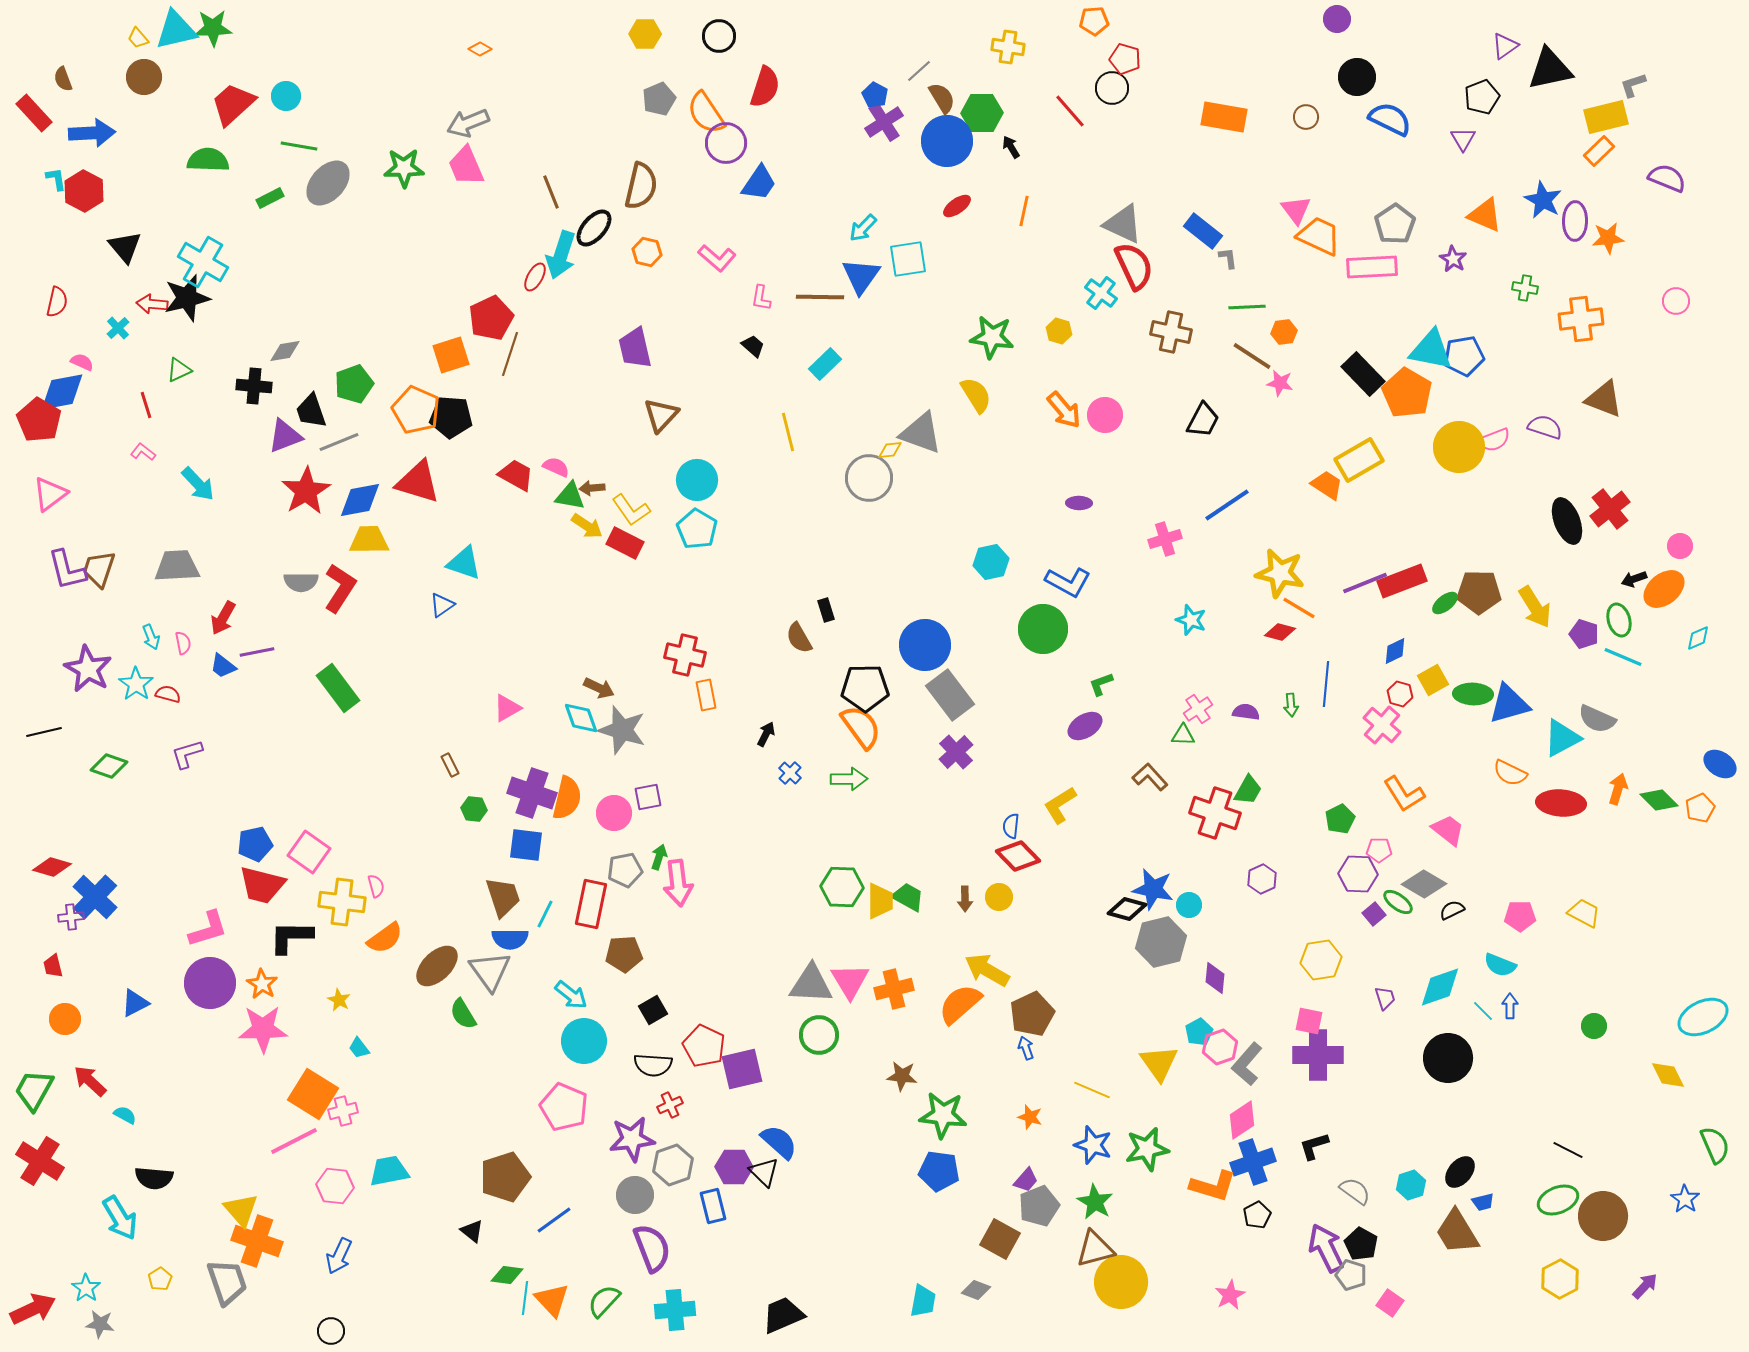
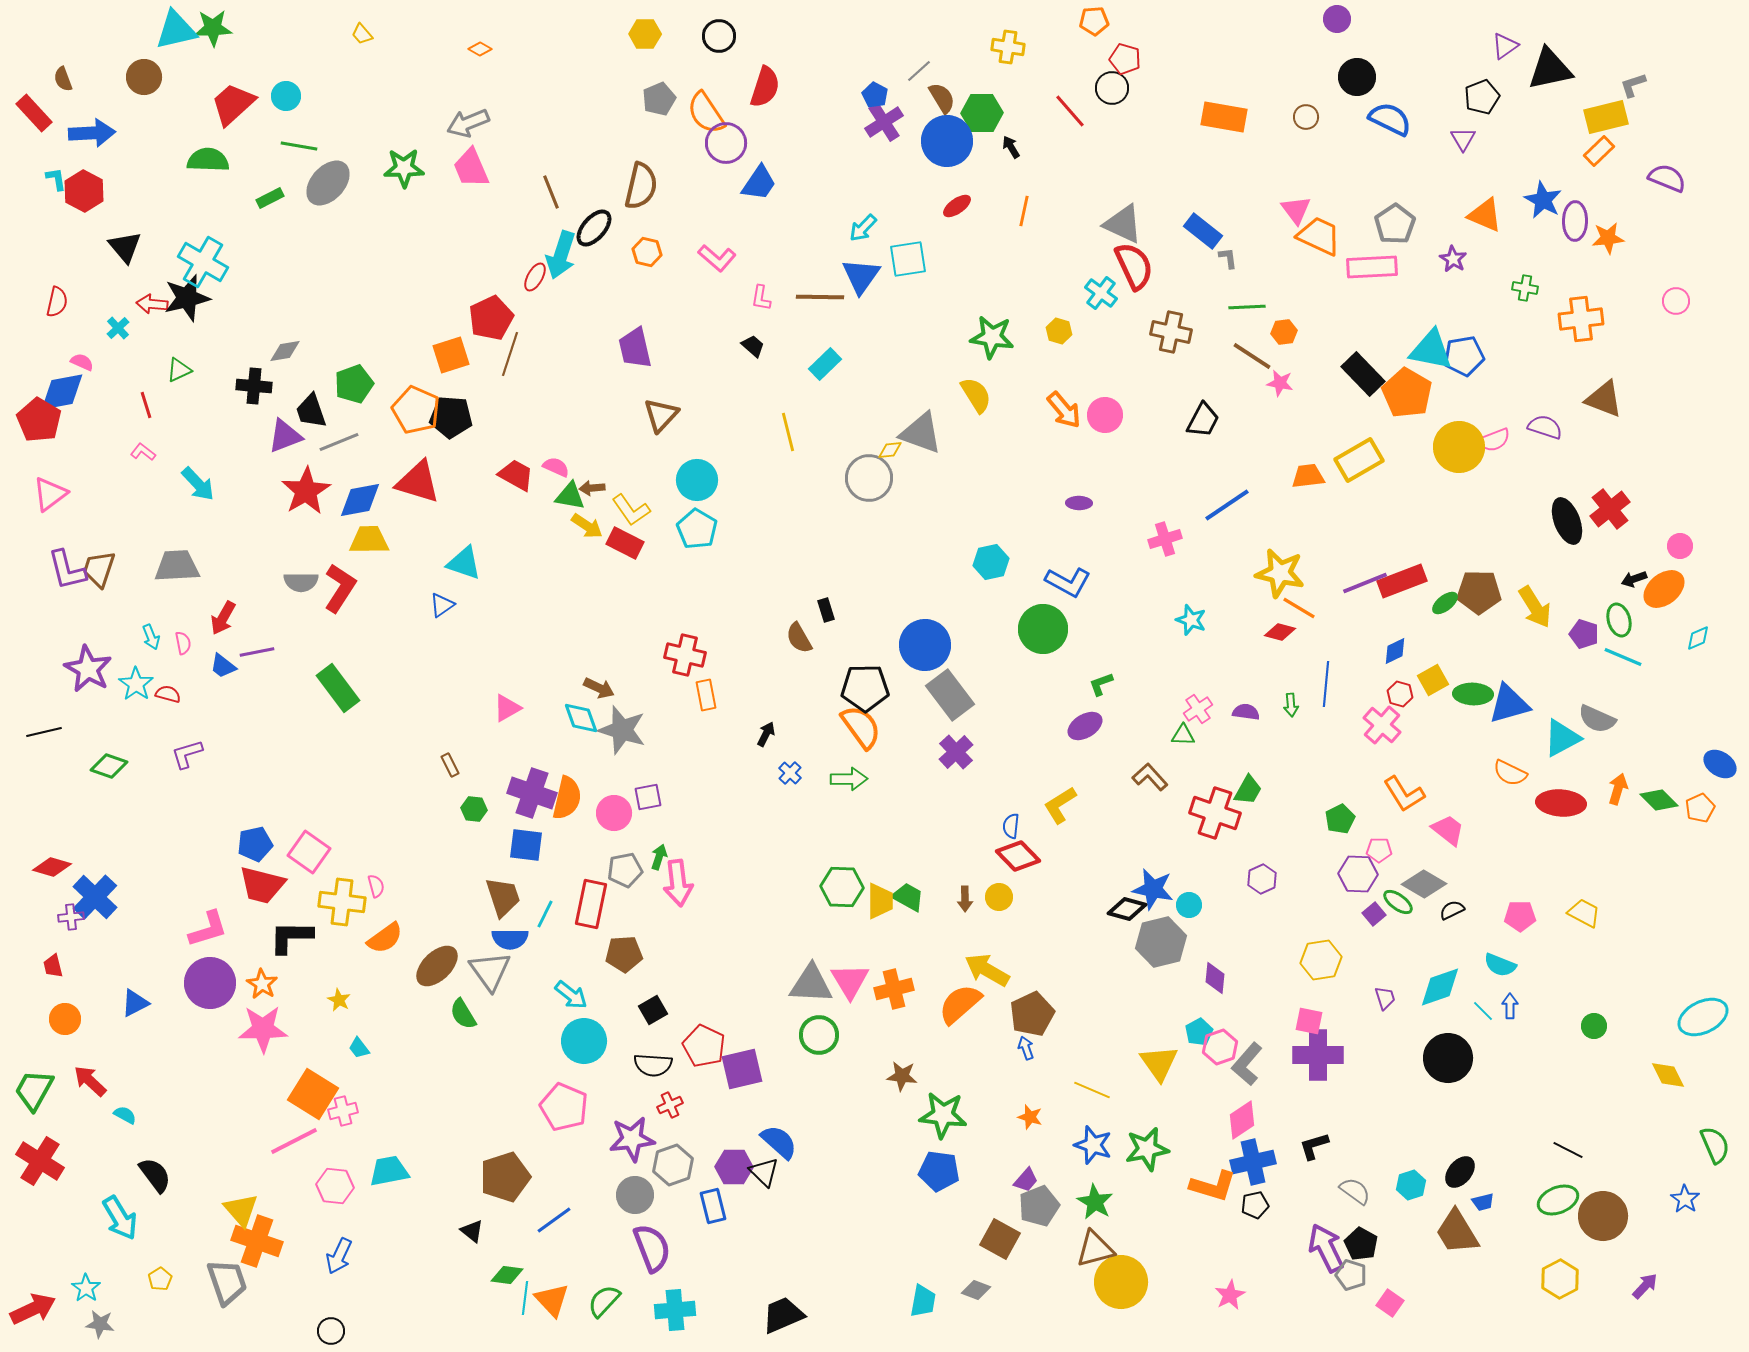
yellow trapezoid at (138, 38): moved 224 px right, 4 px up
pink trapezoid at (466, 166): moved 5 px right, 2 px down
orange trapezoid at (1327, 485): moved 19 px left, 9 px up; rotated 40 degrees counterclockwise
blue cross at (1253, 1162): rotated 6 degrees clockwise
black semicircle at (154, 1178): moved 1 px right, 3 px up; rotated 132 degrees counterclockwise
black pentagon at (1257, 1215): moved 2 px left, 10 px up; rotated 16 degrees clockwise
